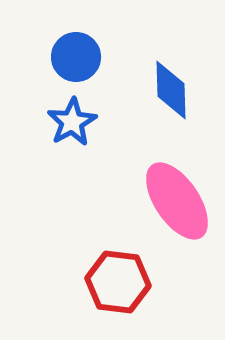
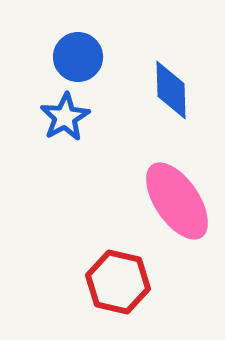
blue circle: moved 2 px right
blue star: moved 7 px left, 5 px up
red hexagon: rotated 6 degrees clockwise
